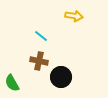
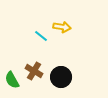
yellow arrow: moved 12 px left, 11 px down
brown cross: moved 5 px left, 10 px down; rotated 18 degrees clockwise
green semicircle: moved 3 px up
